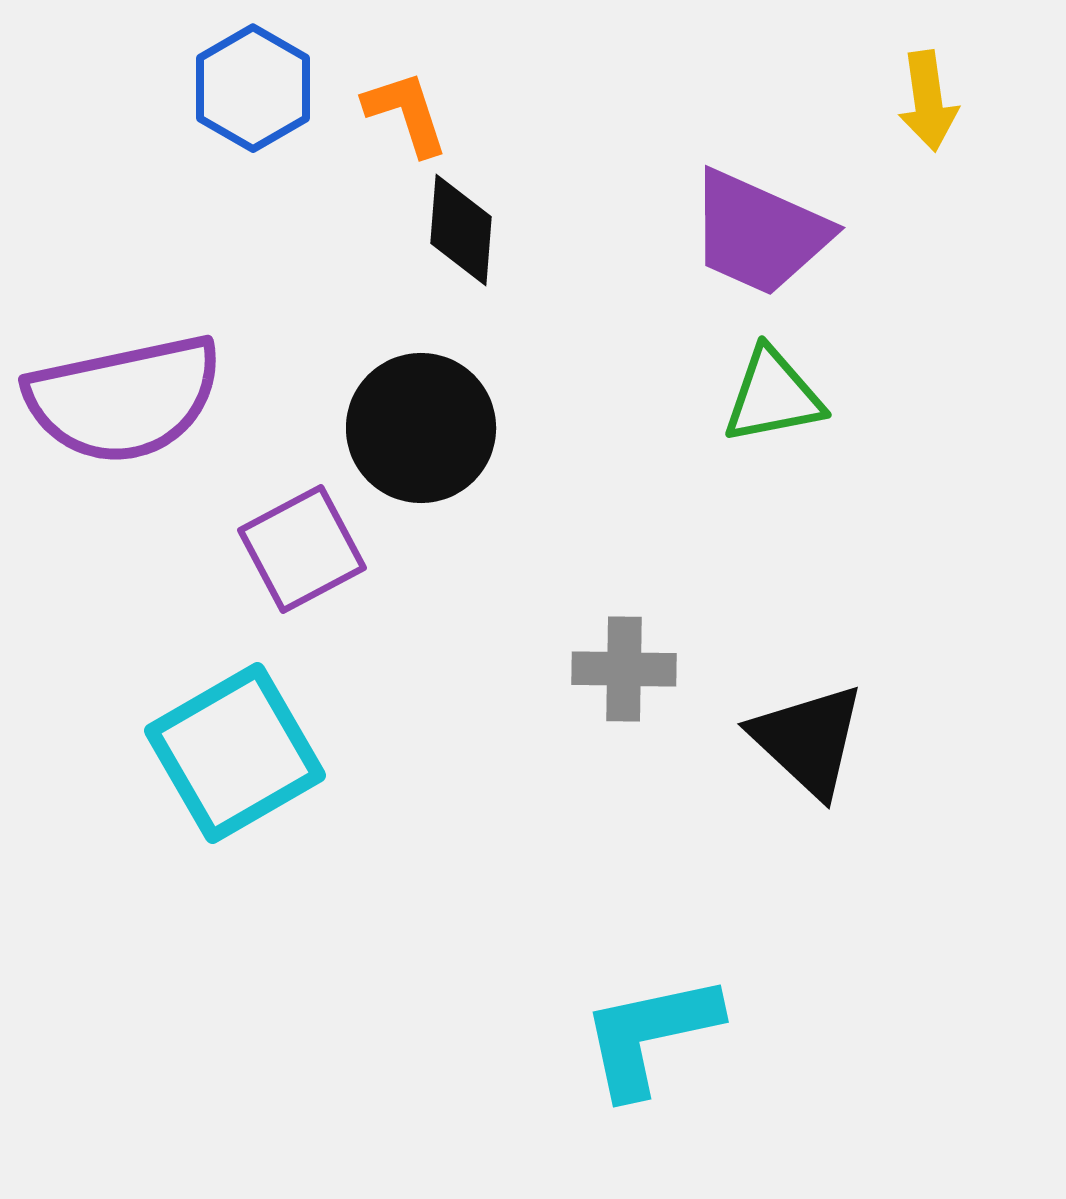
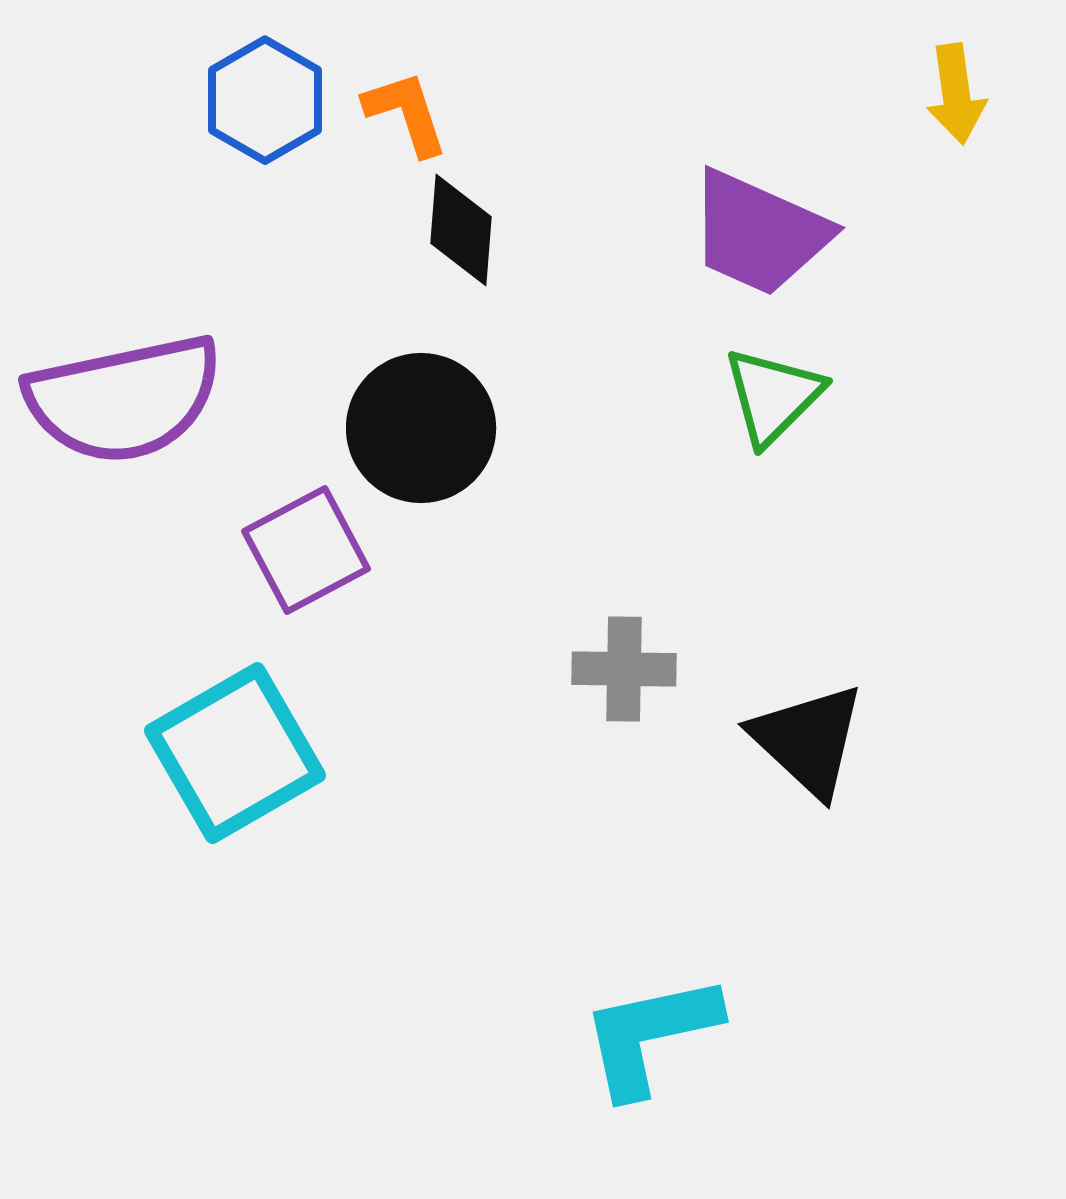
blue hexagon: moved 12 px right, 12 px down
yellow arrow: moved 28 px right, 7 px up
green triangle: rotated 34 degrees counterclockwise
purple square: moved 4 px right, 1 px down
